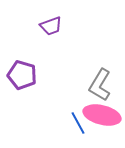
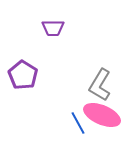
purple trapezoid: moved 2 px right, 2 px down; rotated 20 degrees clockwise
purple pentagon: moved 1 px right; rotated 16 degrees clockwise
pink ellipse: rotated 9 degrees clockwise
